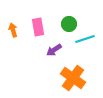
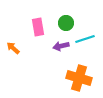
green circle: moved 3 px left, 1 px up
orange arrow: moved 18 px down; rotated 32 degrees counterclockwise
purple arrow: moved 7 px right, 4 px up; rotated 21 degrees clockwise
orange cross: moved 6 px right; rotated 20 degrees counterclockwise
